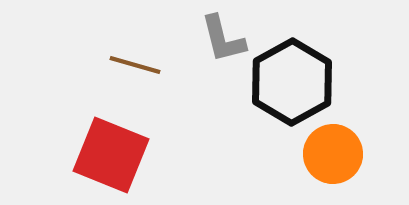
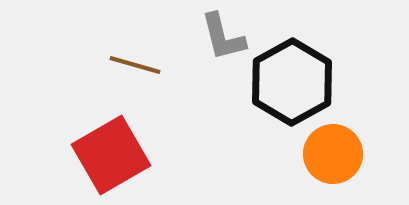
gray L-shape: moved 2 px up
red square: rotated 38 degrees clockwise
